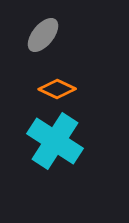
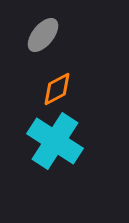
orange diamond: rotated 54 degrees counterclockwise
